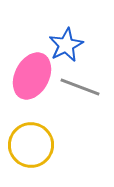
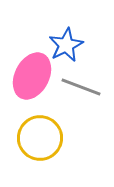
gray line: moved 1 px right
yellow circle: moved 9 px right, 7 px up
